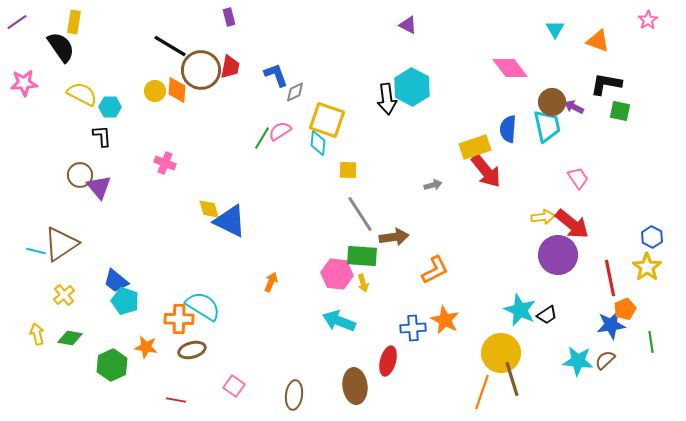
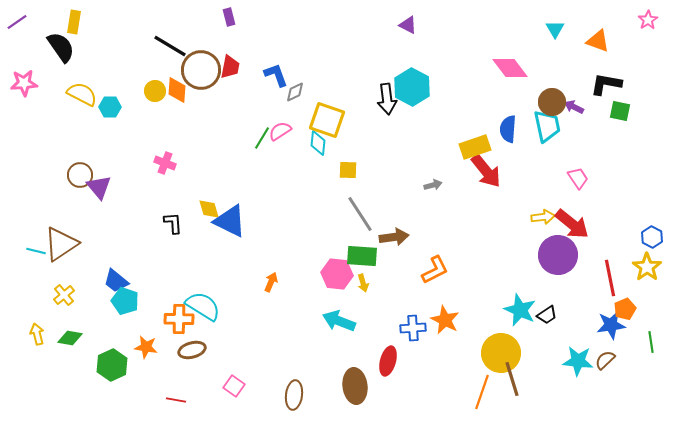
black L-shape at (102, 136): moved 71 px right, 87 px down
